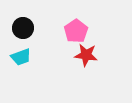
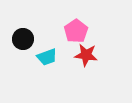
black circle: moved 11 px down
cyan trapezoid: moved 26 px right
